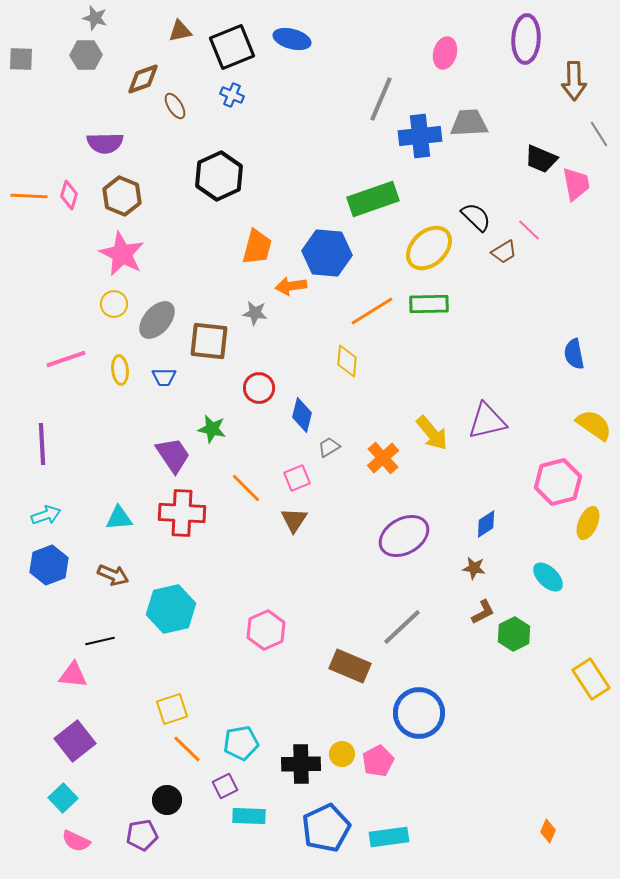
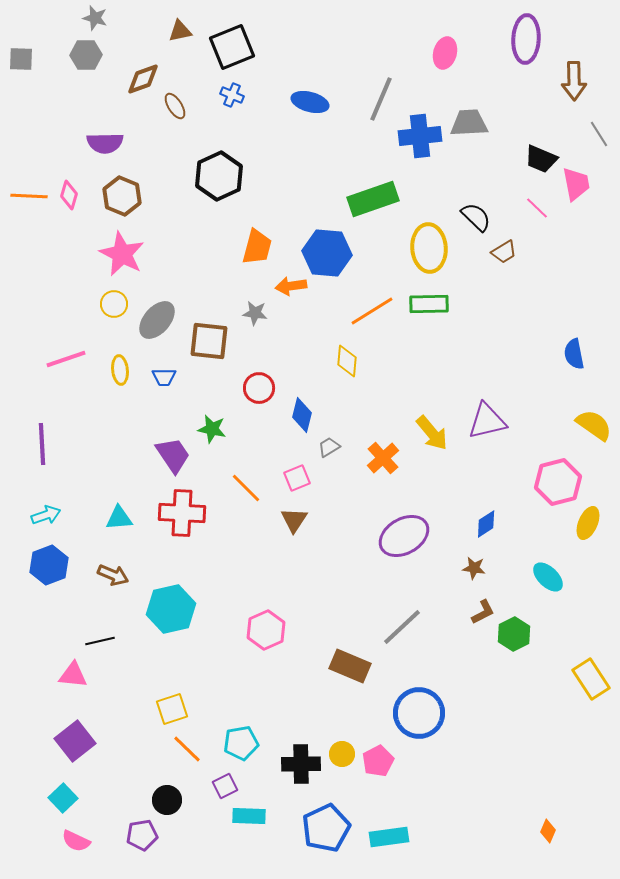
blue ellipse at (292, 39): moved 18 px right, 63 px down
pink line at (529, 230): moved 8 px right, 22 px up
yellow ellipse at (429, 248): rotated 51 degrees counterclockwise
